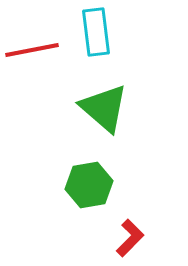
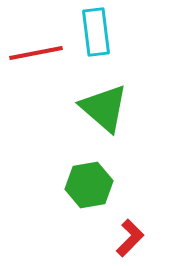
red line: moved 4 px right, 3 px down
